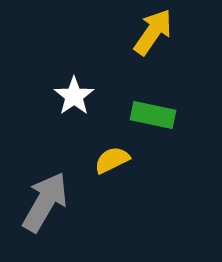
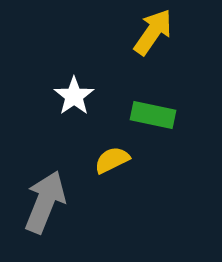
gray arrow: rotated 8 degrees counterclockwise
